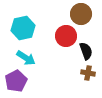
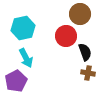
brown circle: moved 1 px left
black semicircle: moved 1 px left, 1 px down
cyan arrow: rotated 30 degrees clockwise
